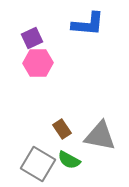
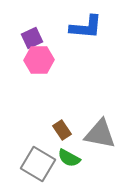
blue L-shape: moved 2 px left, 3 px down
pink hexagon: moved 1 px right, 3 px up
brown rectangle: moved 1 px down
gray triangle: moved 2 px up
green semicircle: moved 2 px up
